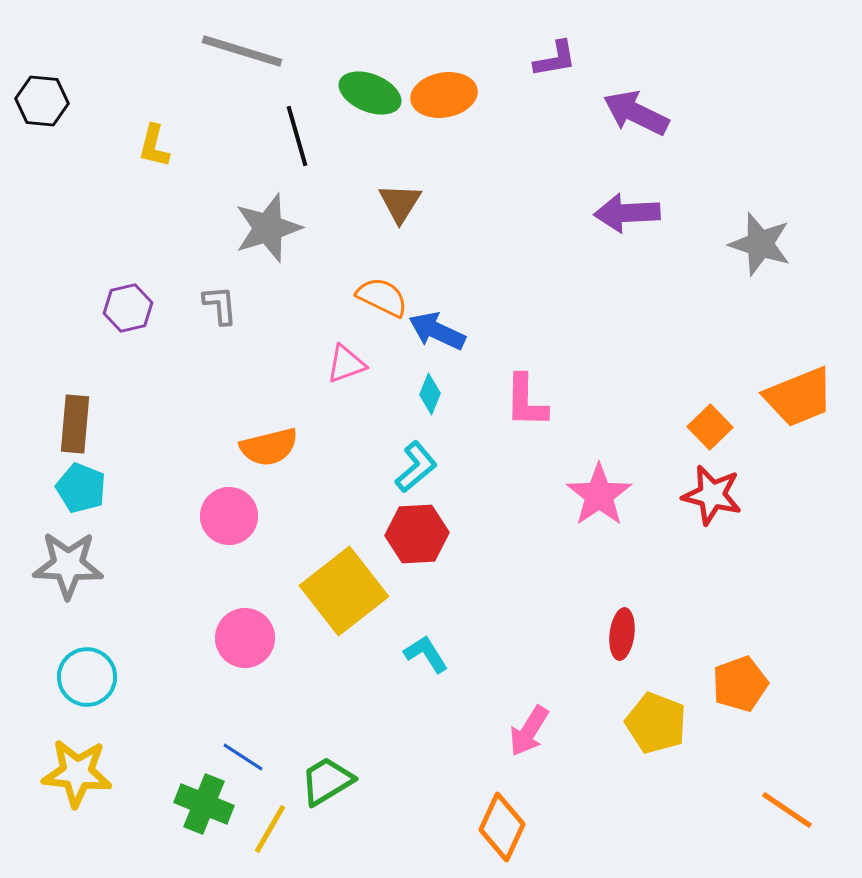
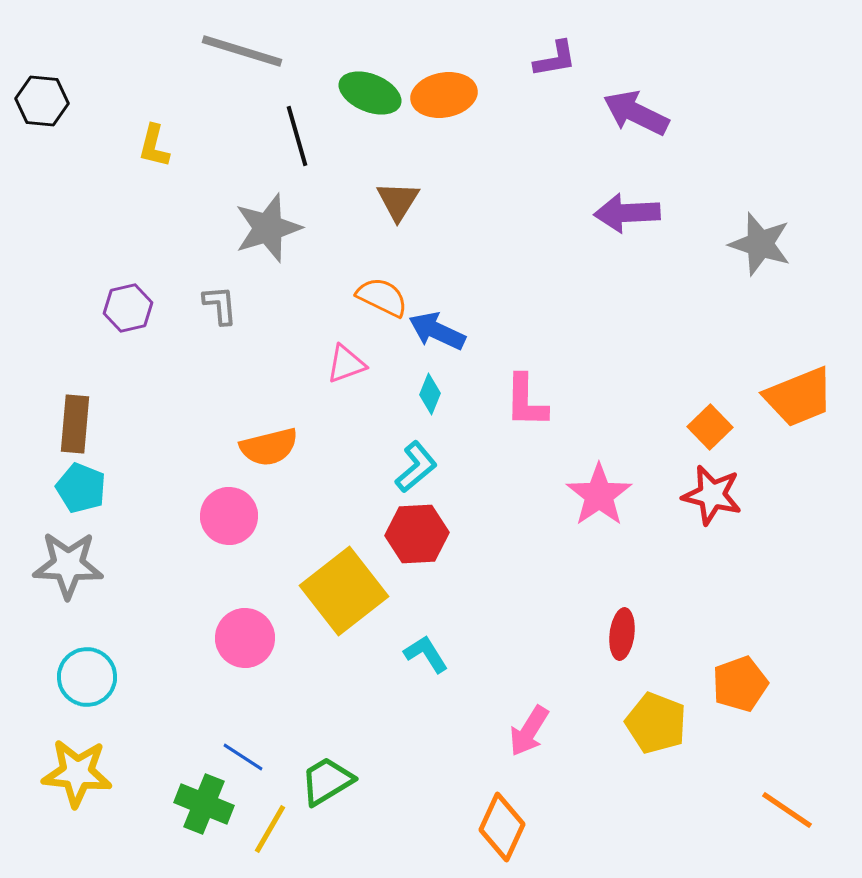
brown triangle at (400, 203): moved 2 px left, 2 px up
